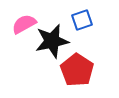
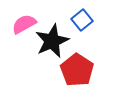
blue square: rotated 20 degrees counterclockwise
black star: rotated 12 degrees counterclockwise
